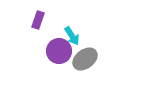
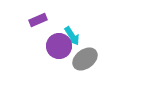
purple rectangle: rotated 48 degrees clockwise
purple circle: moved 5 px up
